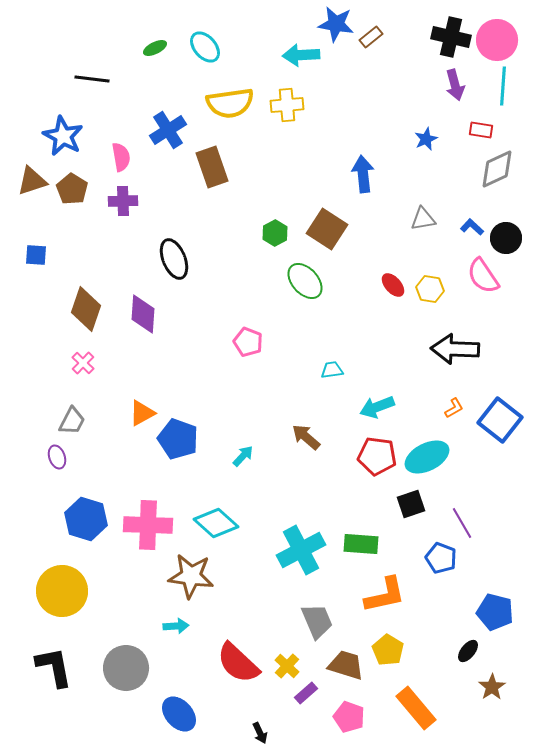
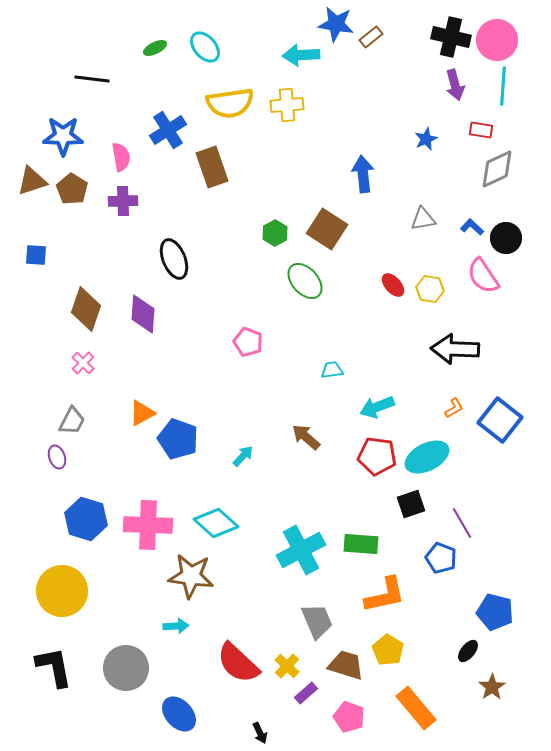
blue star at (63, 136): rotated 27 degrees counterclockwise
